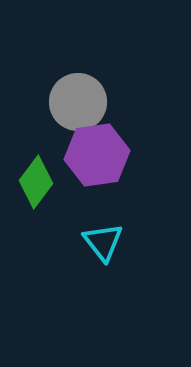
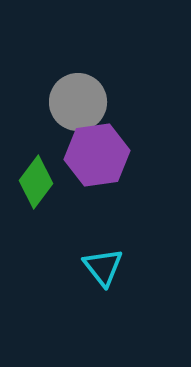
cyan triangle: moved 25 px down
